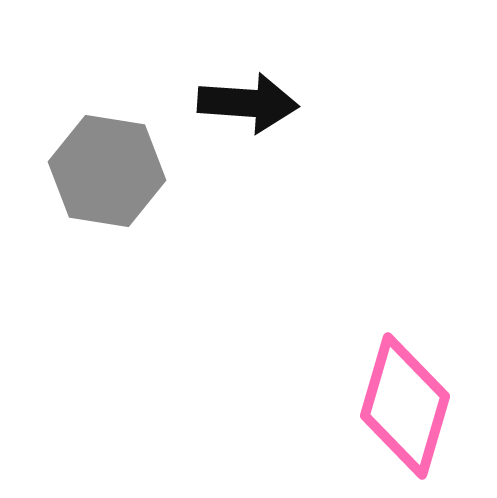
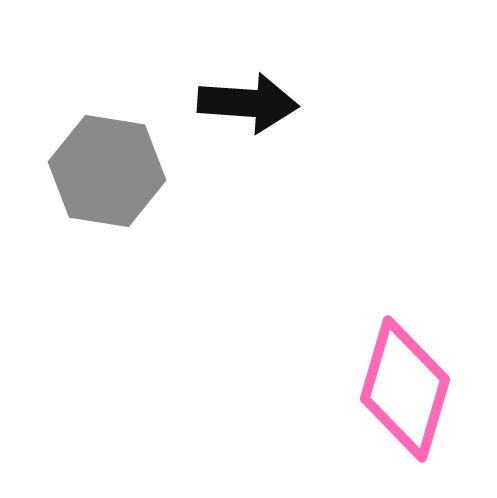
pink diamond: moved 17 px up
